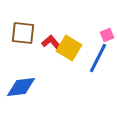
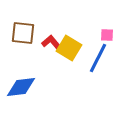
pink square: rotated 24 degrees clockwise
